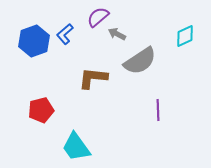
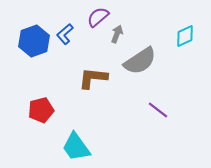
gray arrow: rotated 84 degrees clockwise
purple line: rotated 50 degrees counterclockwise
